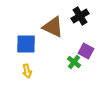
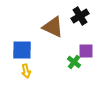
blue square: moved 4 px left, 6 px down
purple square: rotated 28 degrees counterclockwise
yellow arrow: moved 1 px left
